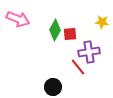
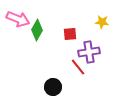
green diamond: moved 18 px left
